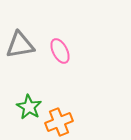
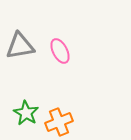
gray triangle: moved 1 px down
green star: moved 3 px left, 6 px down
